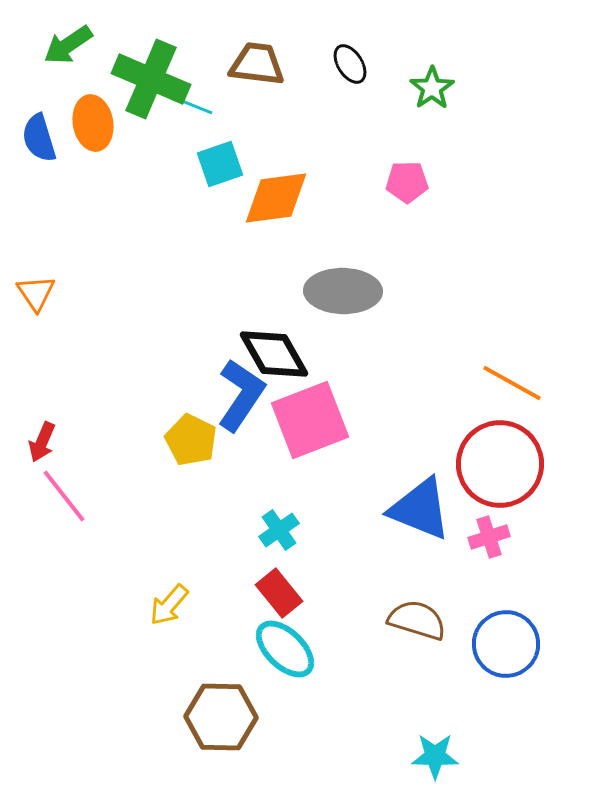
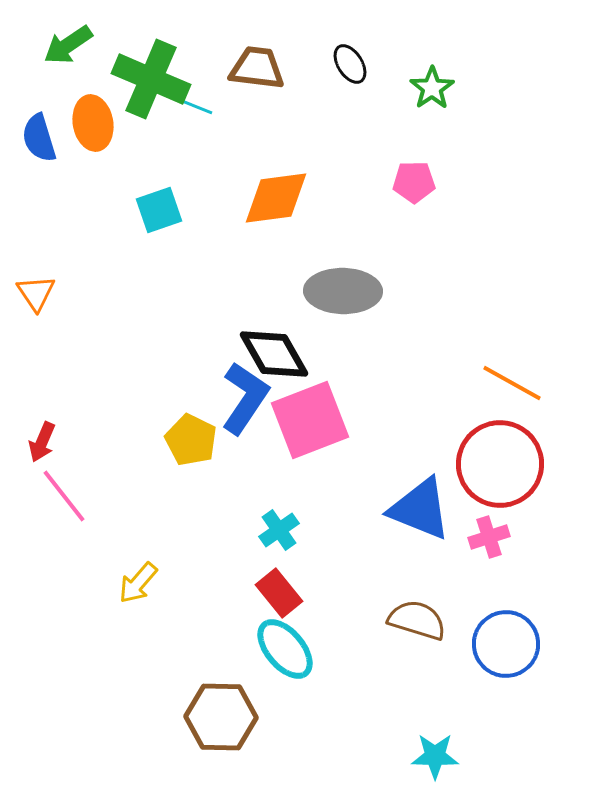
brown trapezoid: moved 4 px down
cyan square: moved 61 px left, 46 px down
pink pentagon: moved 7 px right
blue L-shape: moved 4 px right, 3 px down
yellow arrow: moved 31 px left, 22 px up
cyan ellipse: rotated 6 degrees clockwise
